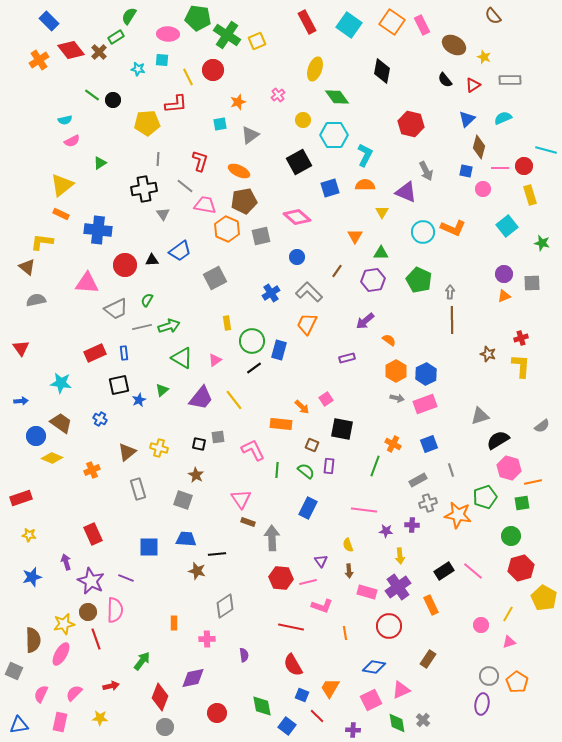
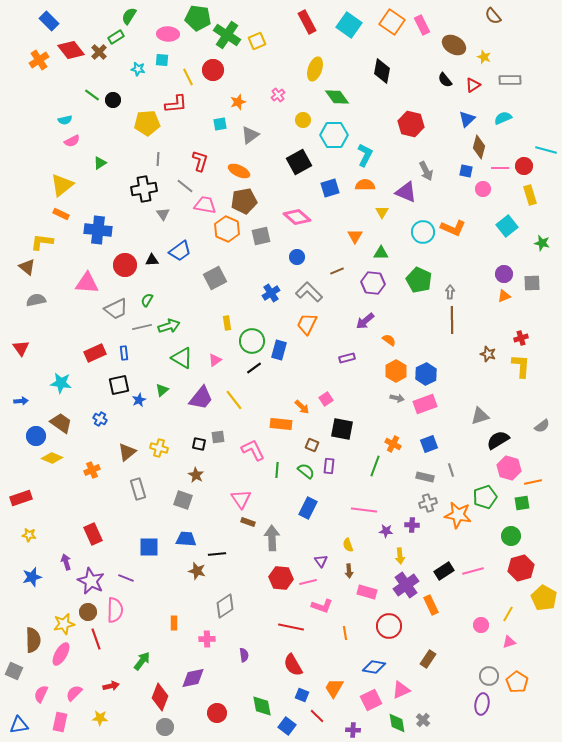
brown line at (337, 271): rotated 32 degrees clockwise
purple hexagon at (373, 280): moved 3 px down; rotated 15 degrees clockwise
gray rectangle at (418, 480): moved 7 px right, 3 px up; rotated 42 degrees clockwise
pink line at (473, 571): rotated 55 degrees counterclockwise
purple cross at (398, 587): moved 8 px right, 2 px up
orange trapezoid at (330, 688): moved 4 px right
